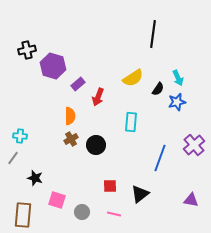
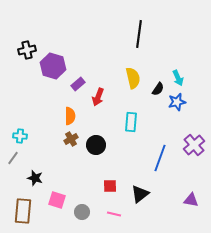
black line: moved 14 px left
yellow semicircle: rotated 70 degrees counterclockwise
brown rectangle: moved 4 px up
